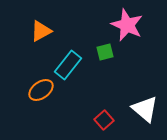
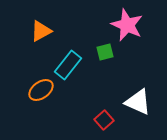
white triangle: moved 7 px left, 7 px up; rotated 16 degrees counterclockwise
